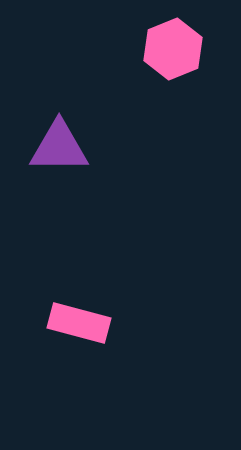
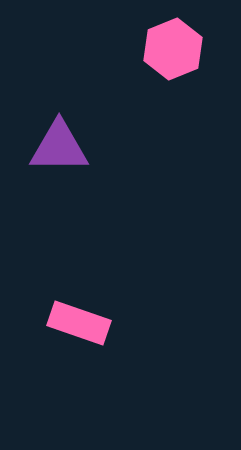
pink rectangle: rotated 4 degrees clockwise
